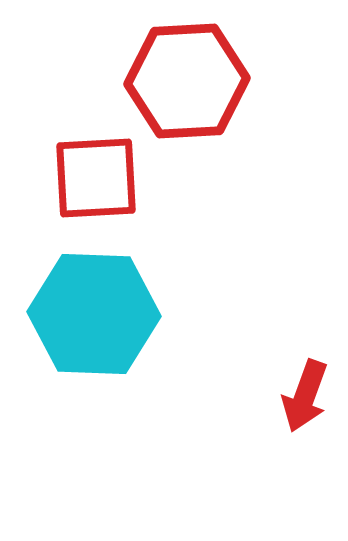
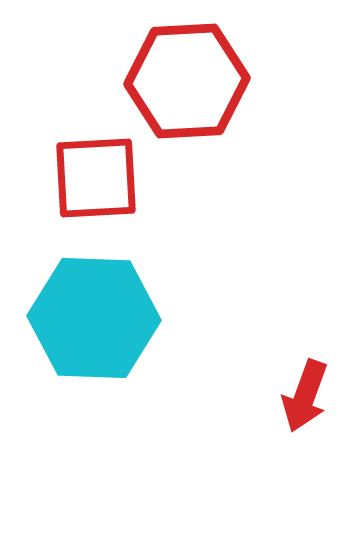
cyan hexagon: moved 4 px down
